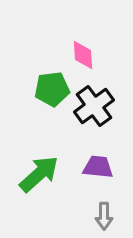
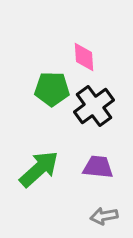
pink diamond: moved 1 px right, 2 px down
green pentagon: rotated 8 degrees clockwise
green arrow: moved 5 px up
gray arrow: rotated 80 degrees clockwise
